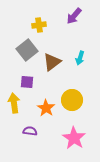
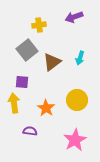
purple arrow: moved 1 px down; rotated 30 degrees clockwise
purple square: moved 5 px left
yellow circle: moved 5 px right
pink star: moved 1 px right, 2 px down; rotated 10 degrees clockwise
